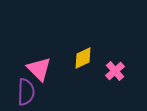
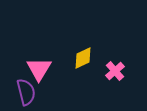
pink triangle: rotated 16 degrees clockwise
purple semicircle: rotated 16 degrees counterclockwise
